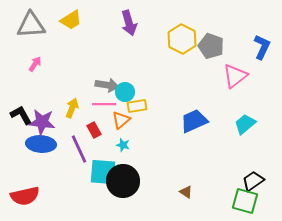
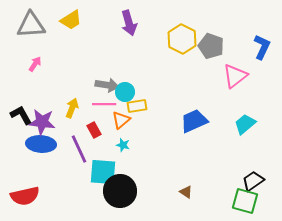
black circle: moved 3 px left, 10 px down
